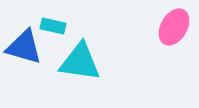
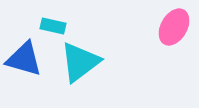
blue triangle: moved 12 px down
cyan triangle: rotated 45 degrees counterclockwise
